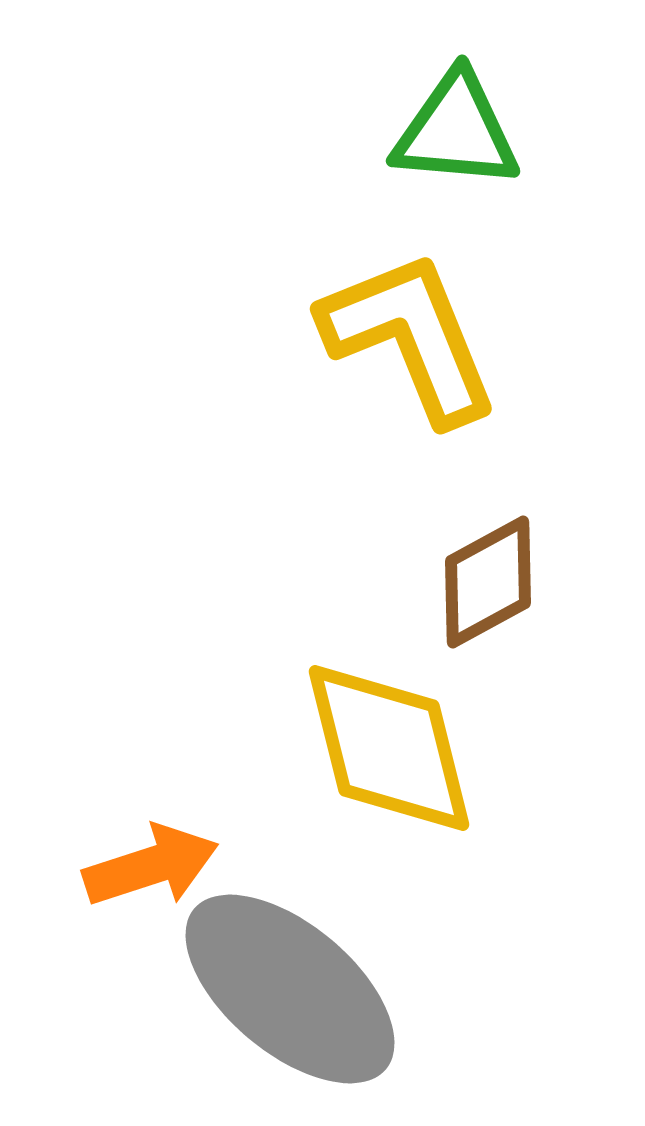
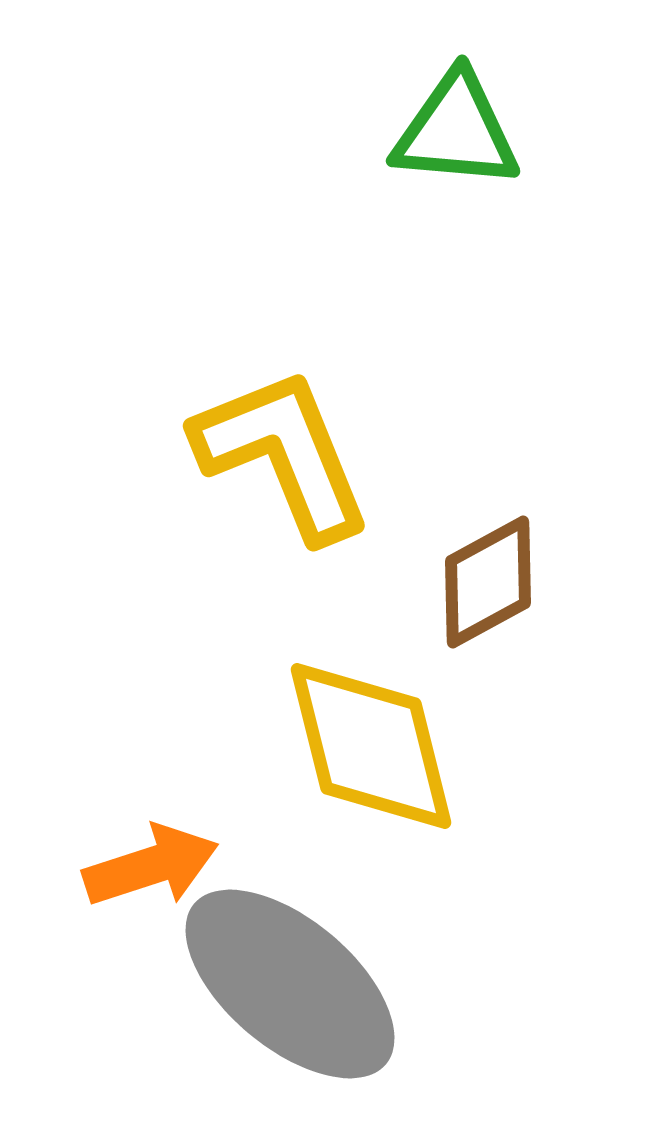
yellow L-shape: moved 127 px left, 117 px down
yellow diamond: moved 18 px left, 2 px up
gray ellipse: moved 5 px up
